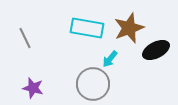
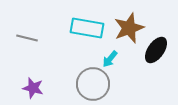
gray line: moved 2 px right; rotated 50 degrees counterclockwise
black ellipse: rotated 28 degrees counterclockwise
